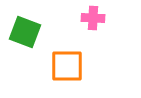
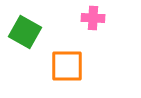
green square: rotated 8 degrees clockwise
